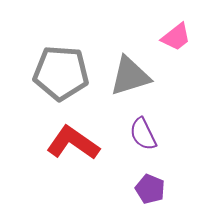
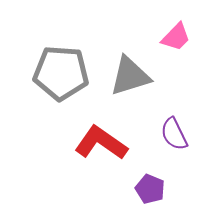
pink trapezoid: rotated 8 degrees counterclockwise
purple semicircle: moved 31 px right
red L-shape: moved 28 px right
